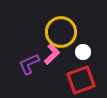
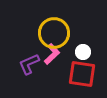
yellow circle: moved 7 px left, 1 px down
red square: moved 1 px right, 6 px up; rotated 28 degrees clockwise
